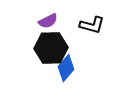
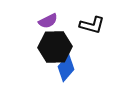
black hexagon: moved 4 px right, 1 px up
